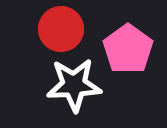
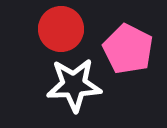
pink pentagon: rotated 9 degrees counterclockwise
